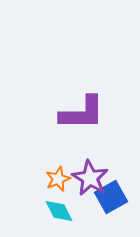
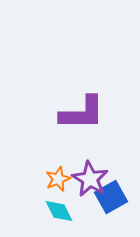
purple star: moved 1 px down
